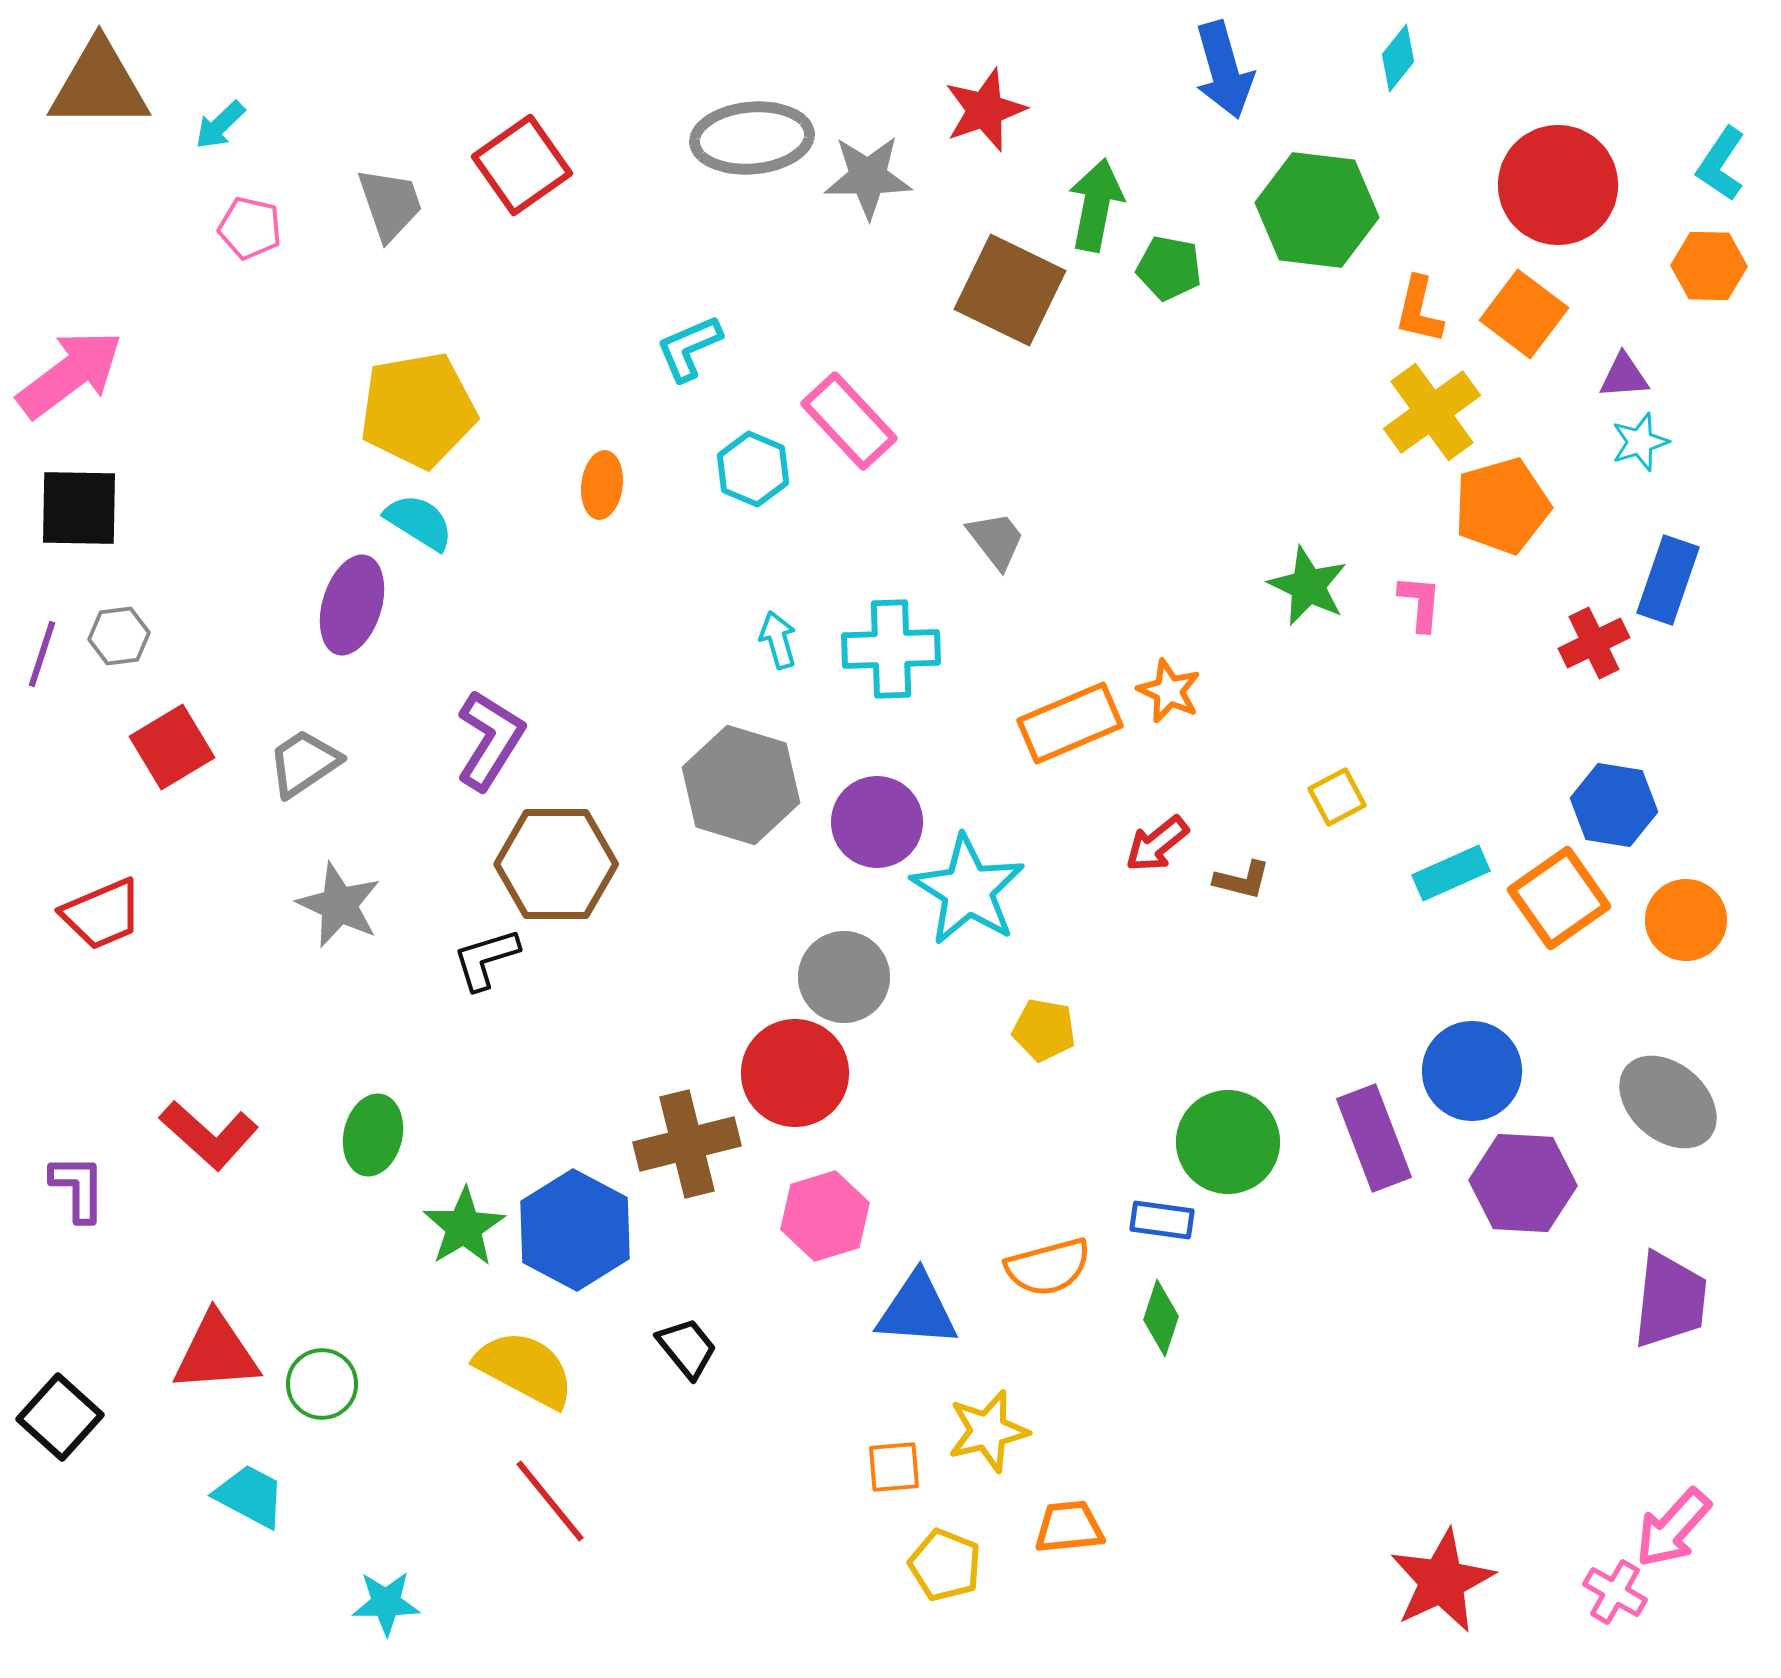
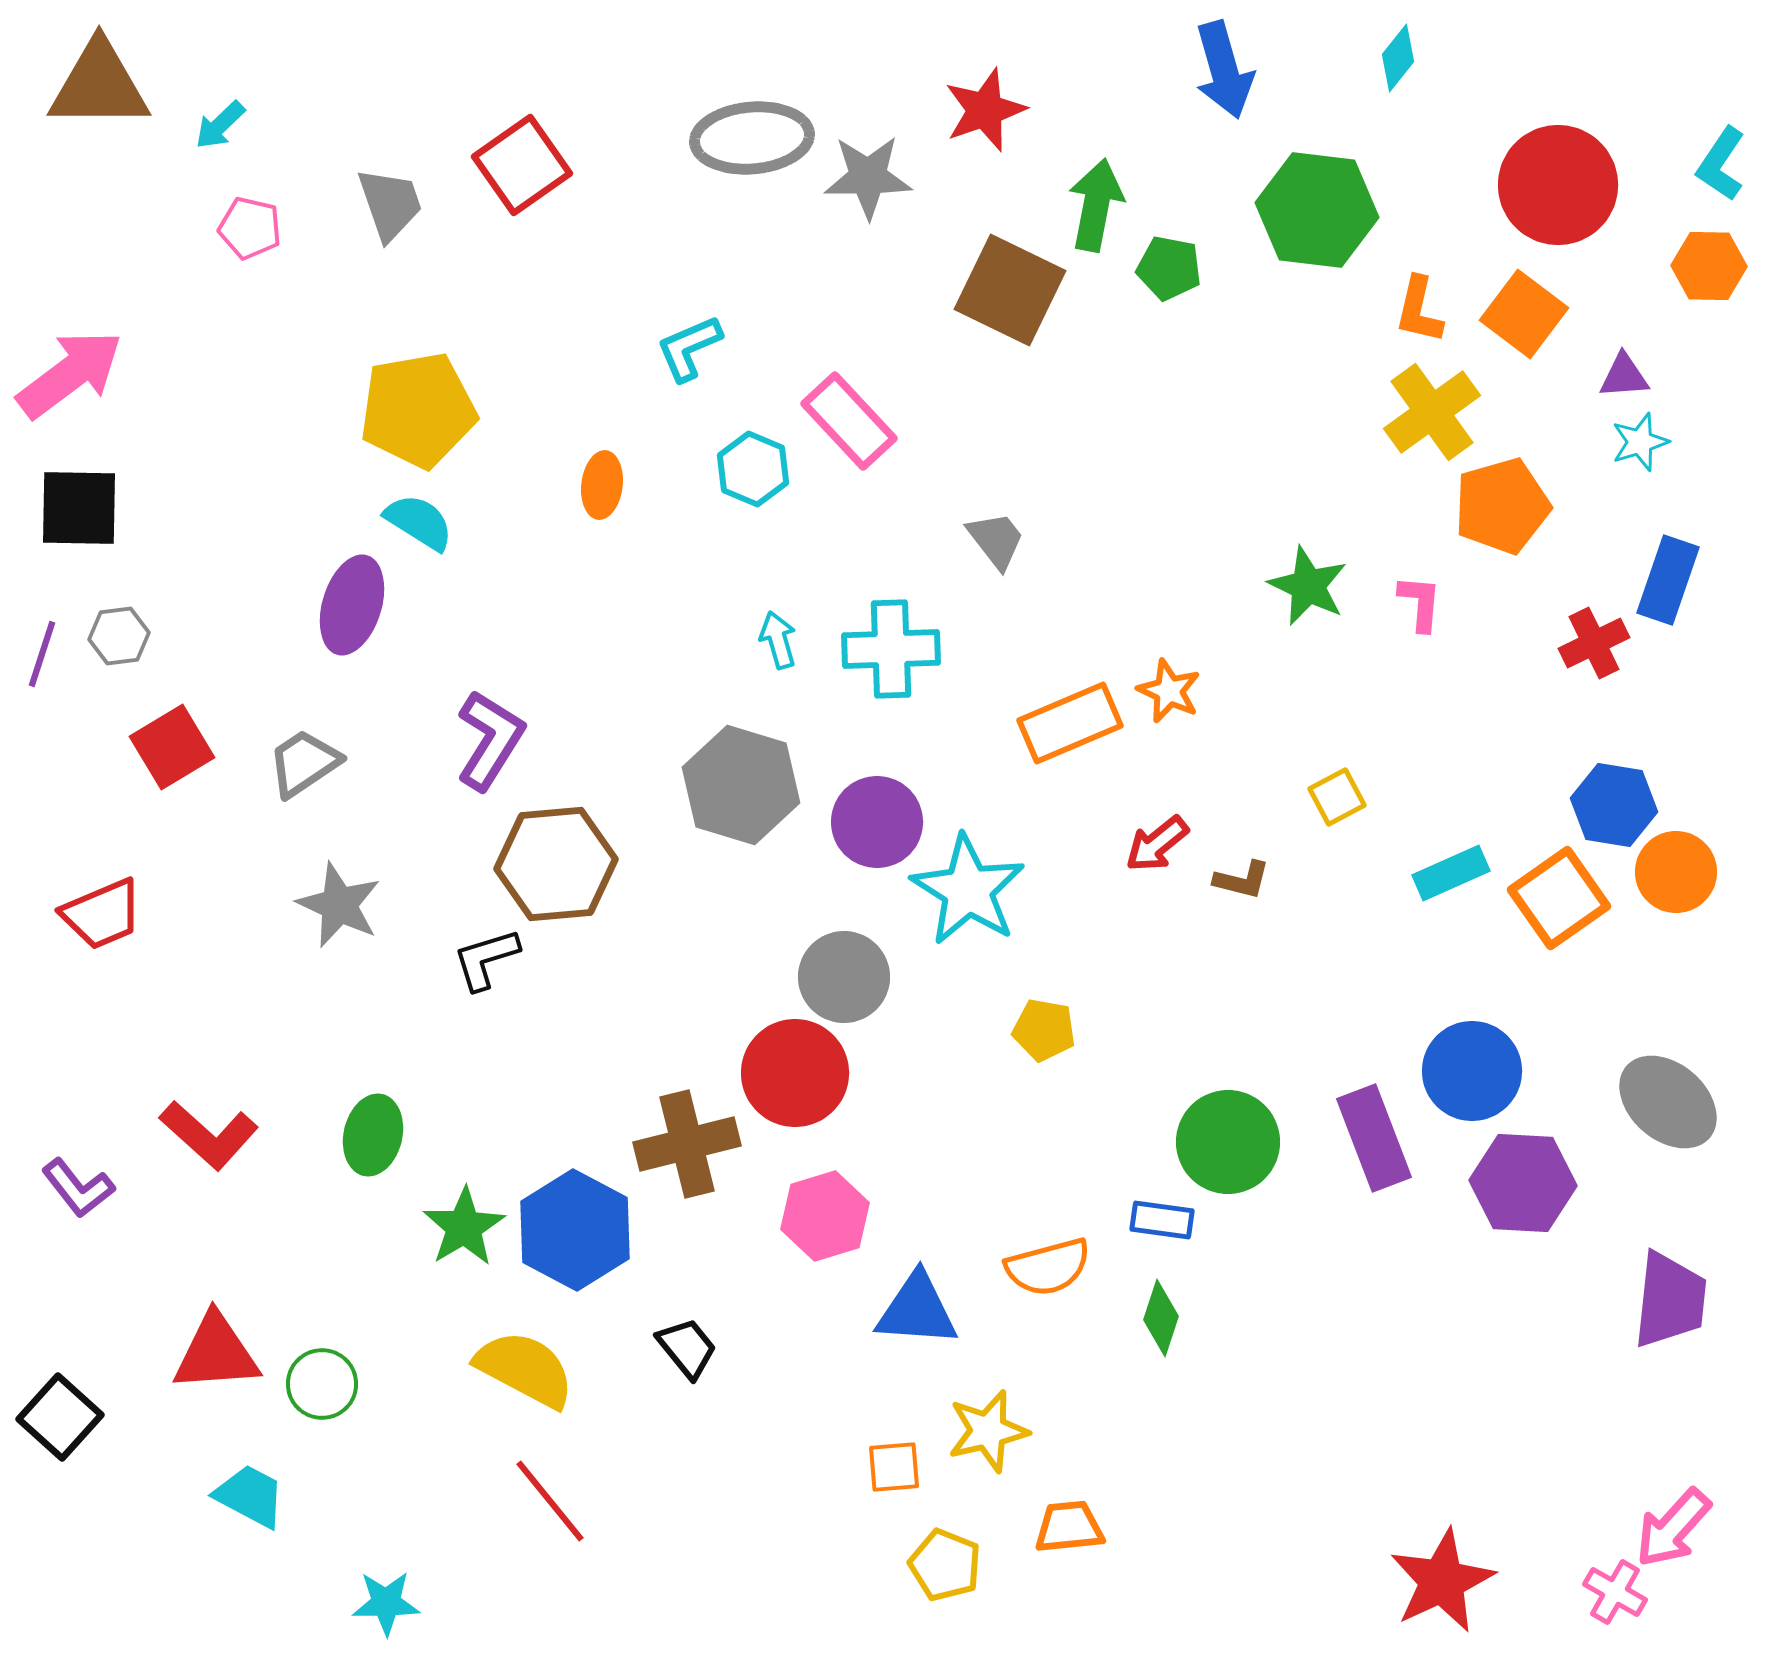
brown hexagon at (556, 864): rotated 5 degrees counterclockwise
orange circle at (1686, 920): moved 10 px left, 48 px up
purple L-shape at (78, 1188): rotated 142 degrees clockwise
